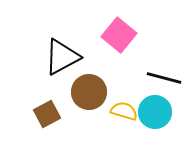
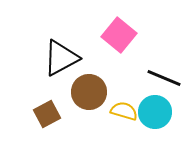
black triangle: moved 1 px left, 1 px down
black line: rotated 8 degrees clockwise
